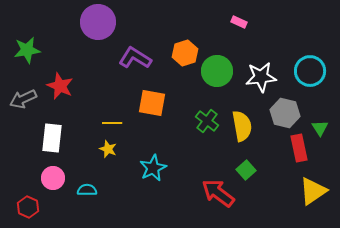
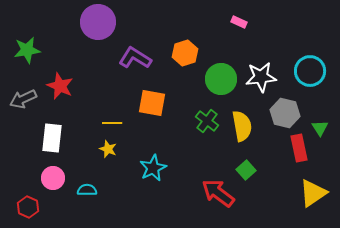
green circle: moved 4 px right, 8 px down
yellow triangle: moved 2 px down
